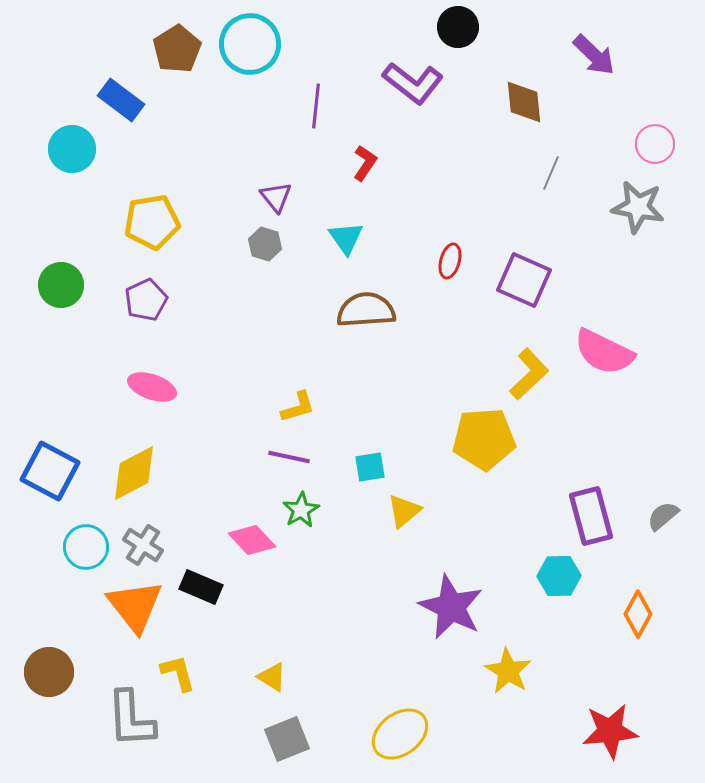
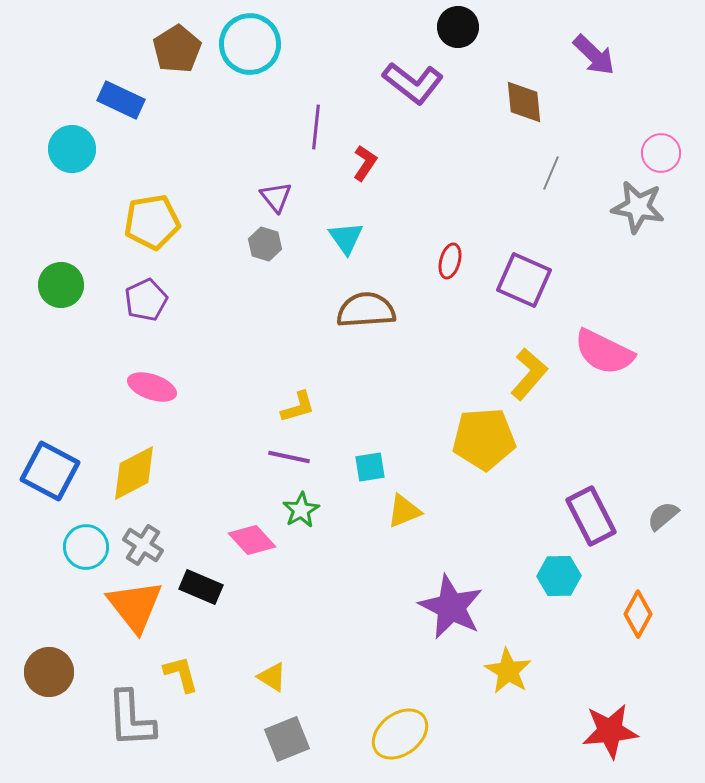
blue rectangle at (121, 100): rotated 12 degrees counterclockwise
purple line at (316, 106): moved 21 px down
pink circle at (655, 144): moved 6 px right, 9 px down
yellow L-shape at (529, 374): rotated 6 degrees counterclockwise
yellow triangle at (404, 511): rotated 18 degrees clockwise
purple rectangle at (591, 516): rotated 12 degrees counterclockwise
yellow L-shape at (178, 673): moved 3 px right, 1 px down
